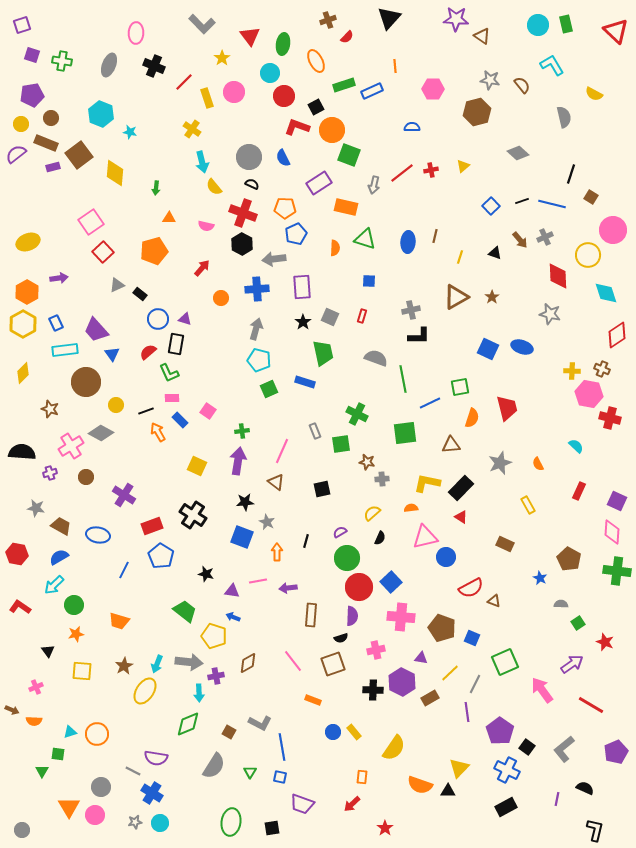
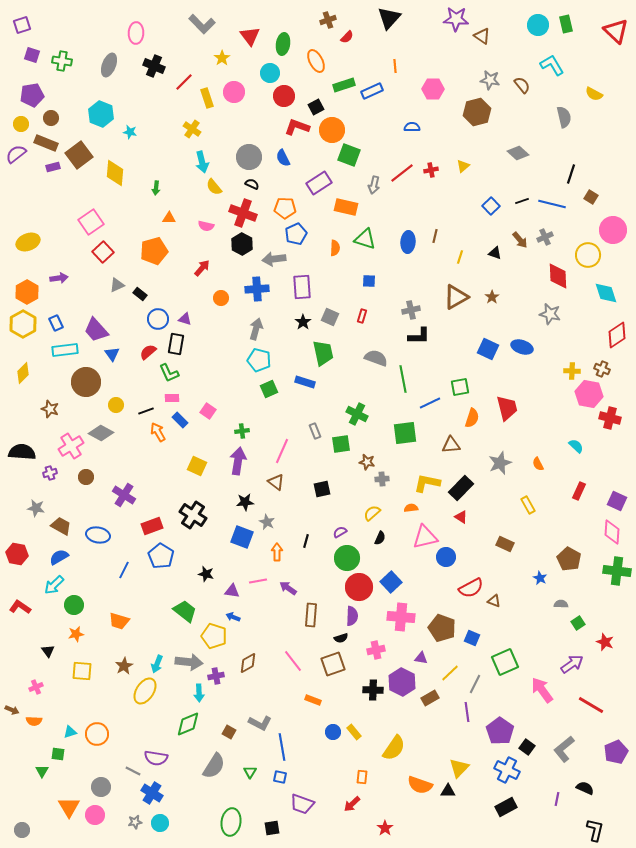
purple arrow at (288, 588): rotated 42 degrees clockwise
